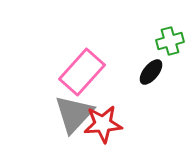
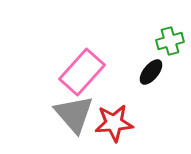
gray triangle: rotated 24 degrees counterclockwise
red star: moved 11 px right, 1 px up
